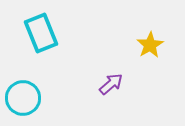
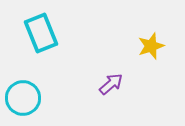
yellow star: moved 1 px right, 1 px down; rotated 12 degrees clockwise
